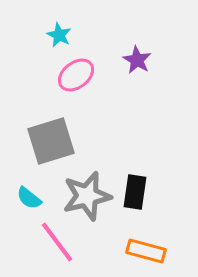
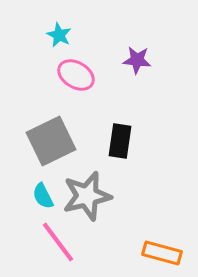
purple star: rotated 24 degrees counterclockwise
pink ellipse: rotated 69 degrees clockwise
gray square: rotated 9 degrees counterclockwise
black rectangle: moved 15 px left, 51 px up
cyan semicircle: moved 14 px right, 2 px up; rotated 24 degrees clockwise
pink line: moved 1 px right
orange rectangle: moved 16 px right, 2 px down
